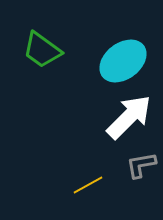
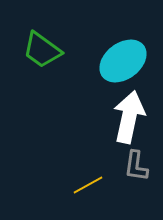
white arrow: rotated 33 degrees counterclockwise
gray L-shape: moved 5 px left, 1 px down; rotated 72 degrees counterclockwise
